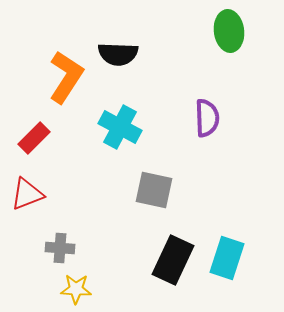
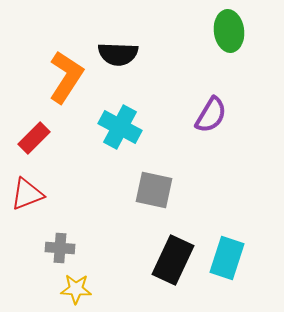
purple semicircle: moved 4 px right, 3 px up; rotated 33 degrees clockwise
